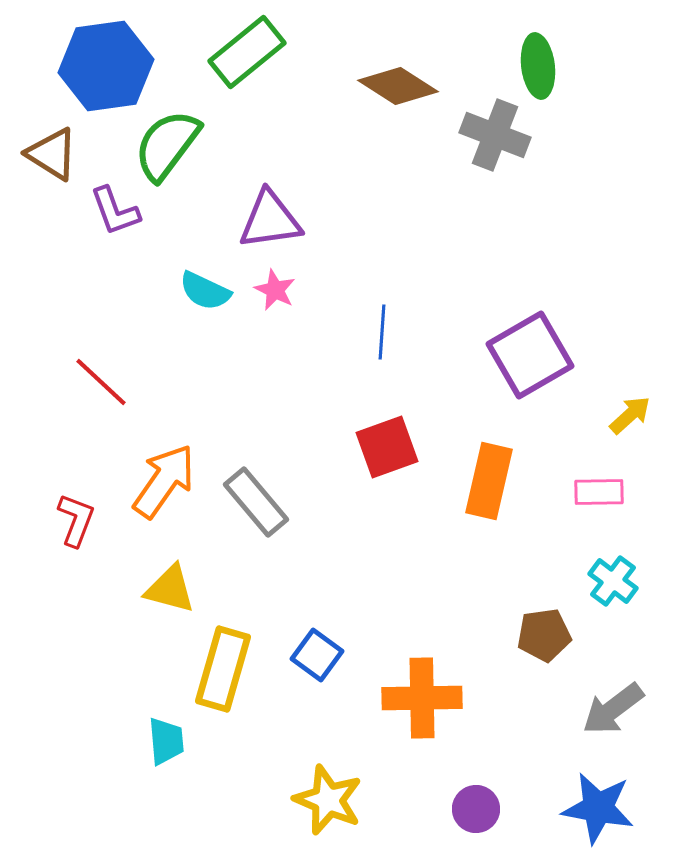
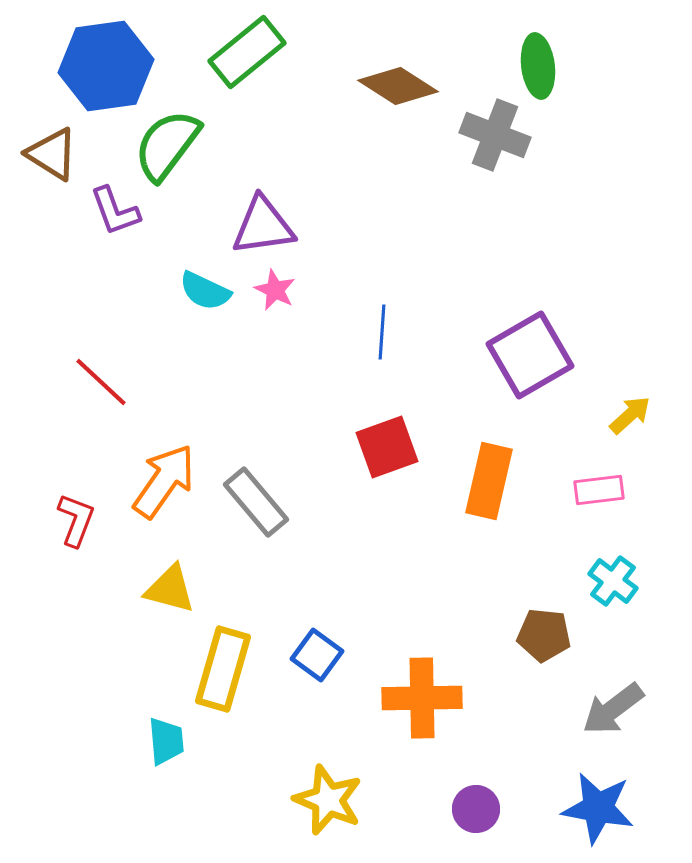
purple triangle: moved 7 px left, 6 px down
pink rectangle: moved 2 px up; rotated 6 degrees counterclockwise
brown pentagon: rotated 14 degrees clockwise
